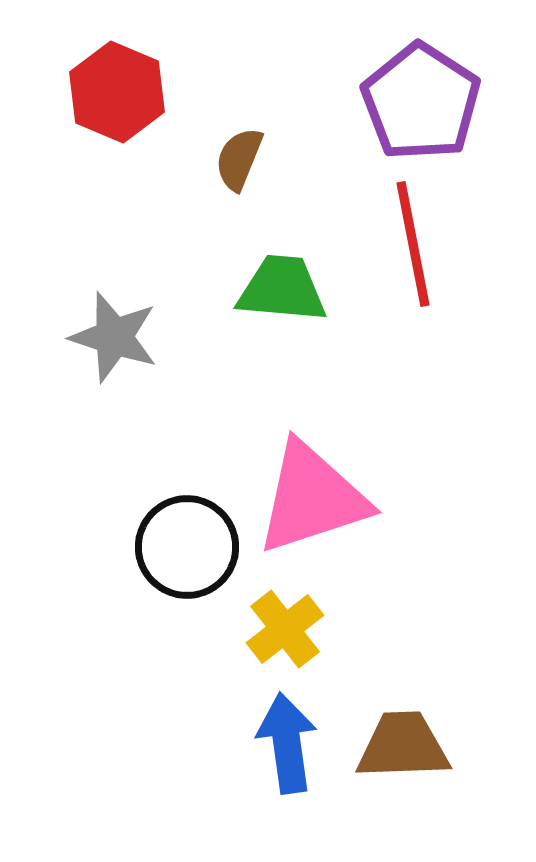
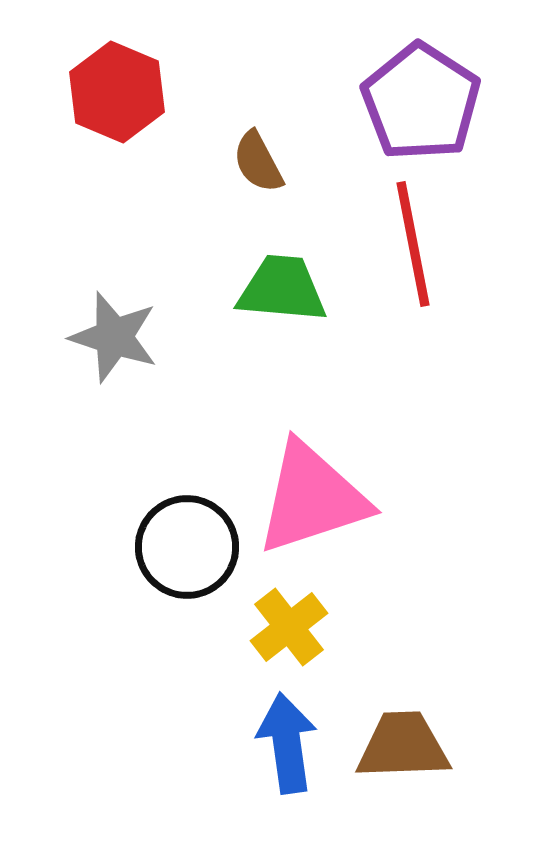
brown semicircle: moved 19 px right, 3 px down; rotated 50 degrees counterclockwise
yellow cross: moved 4 px right, 2 px up
